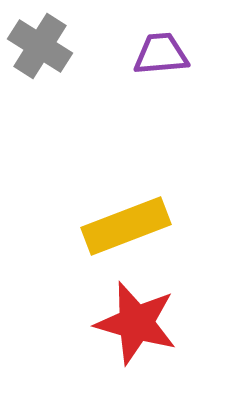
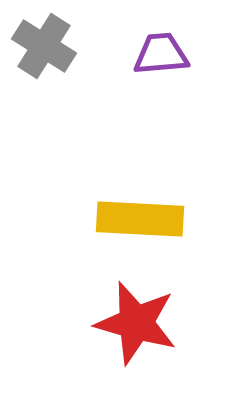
gray cross: moved 4 px right
yellow rectangle: moved 14 px right, 7 px up; rotated 24 degrees clockwise
